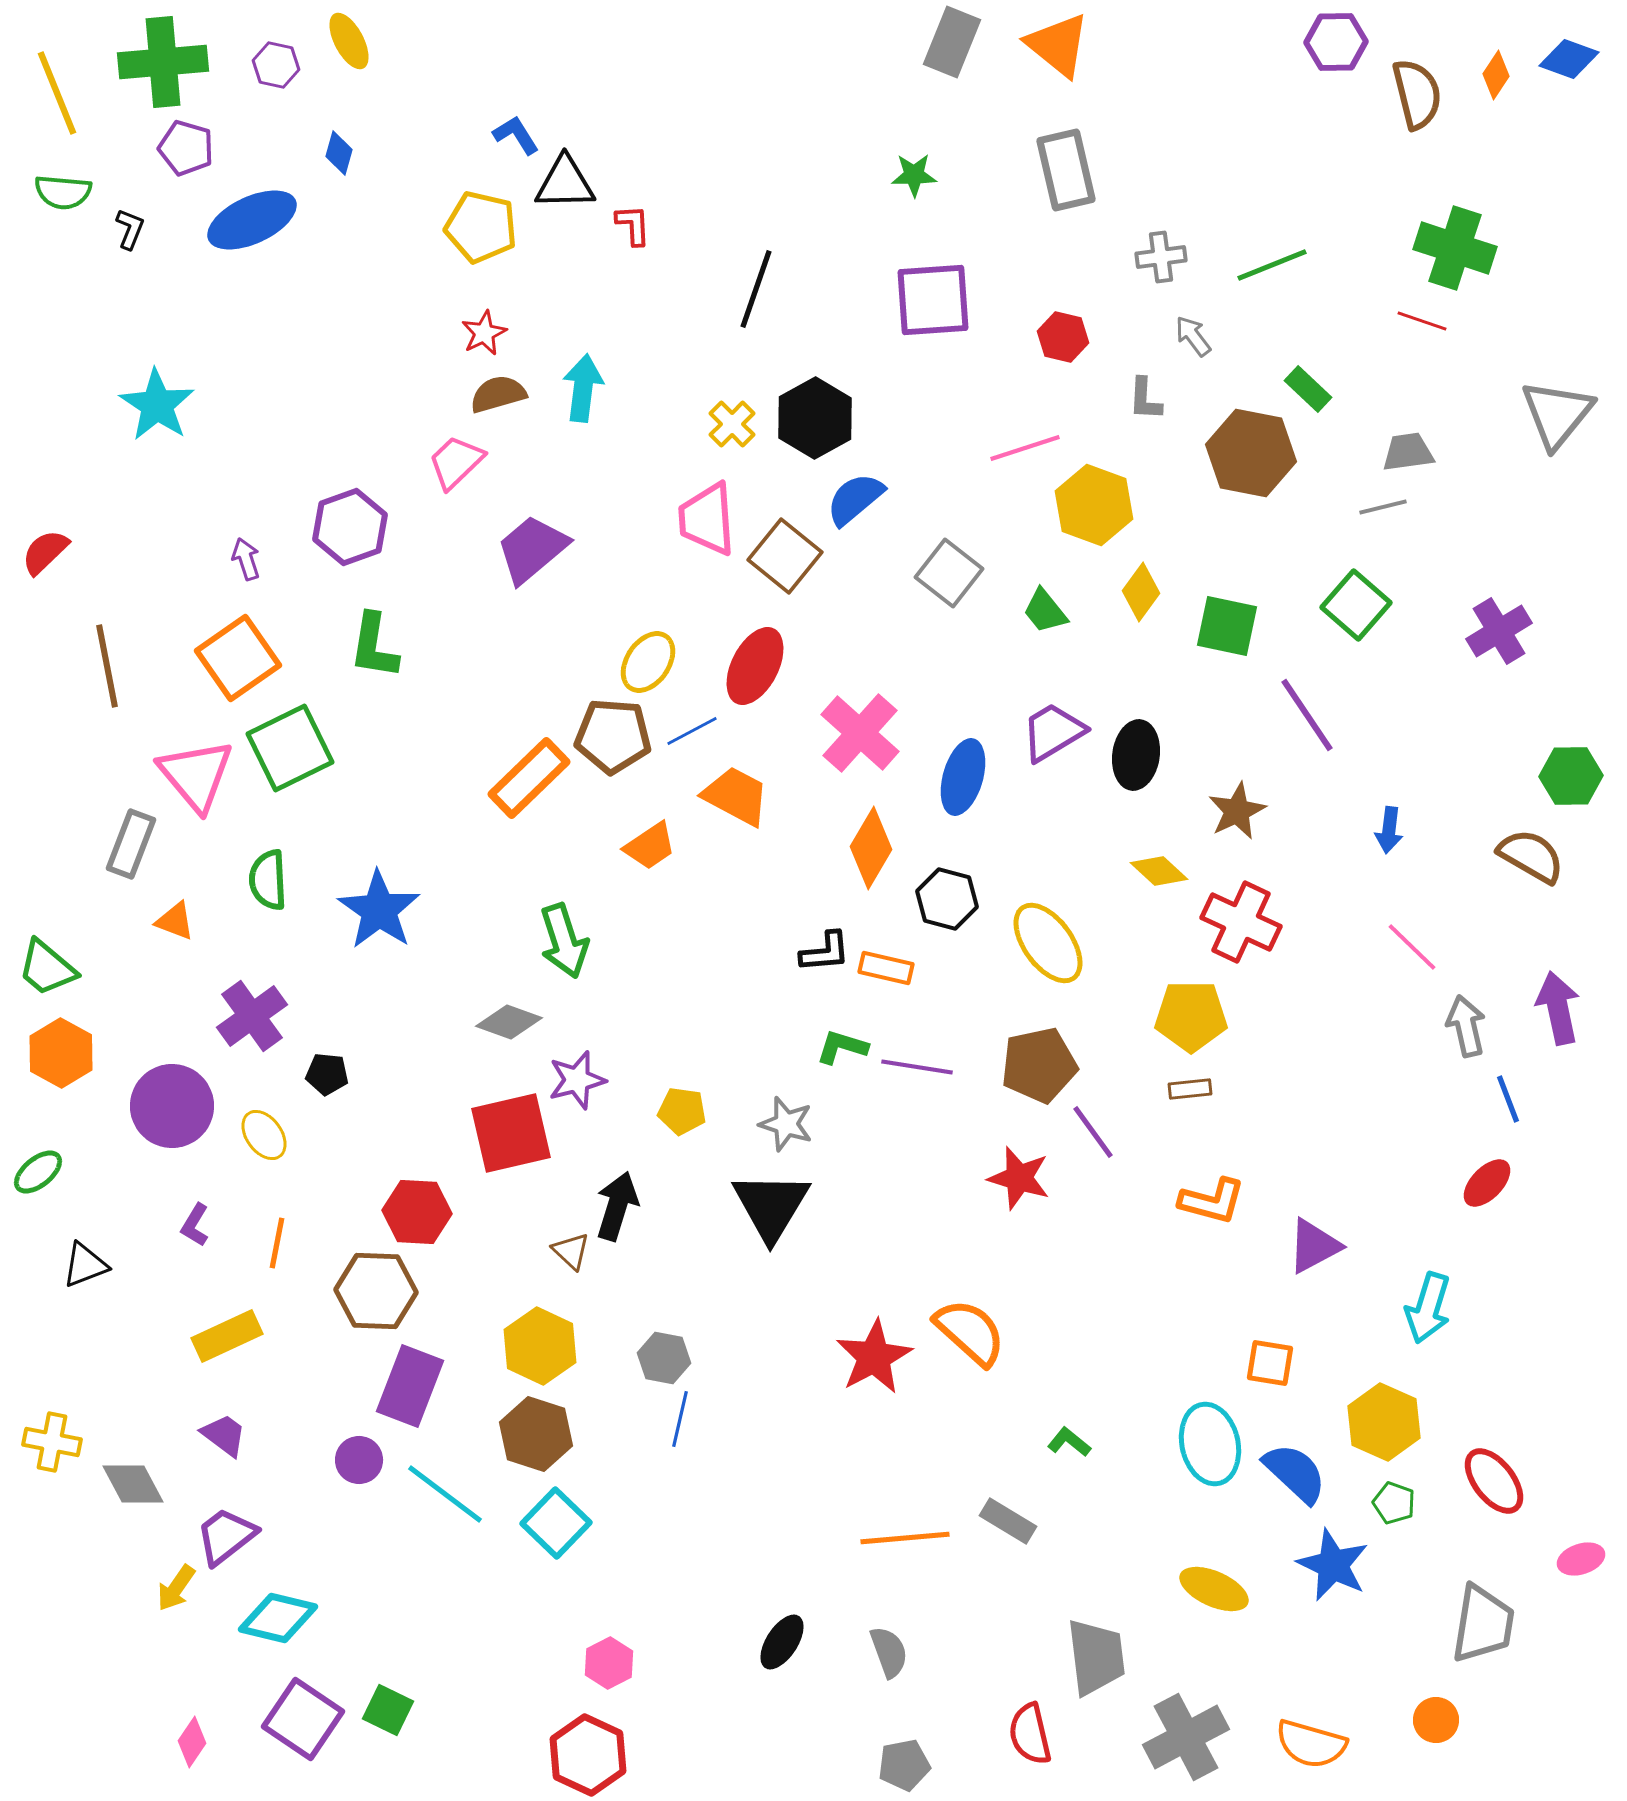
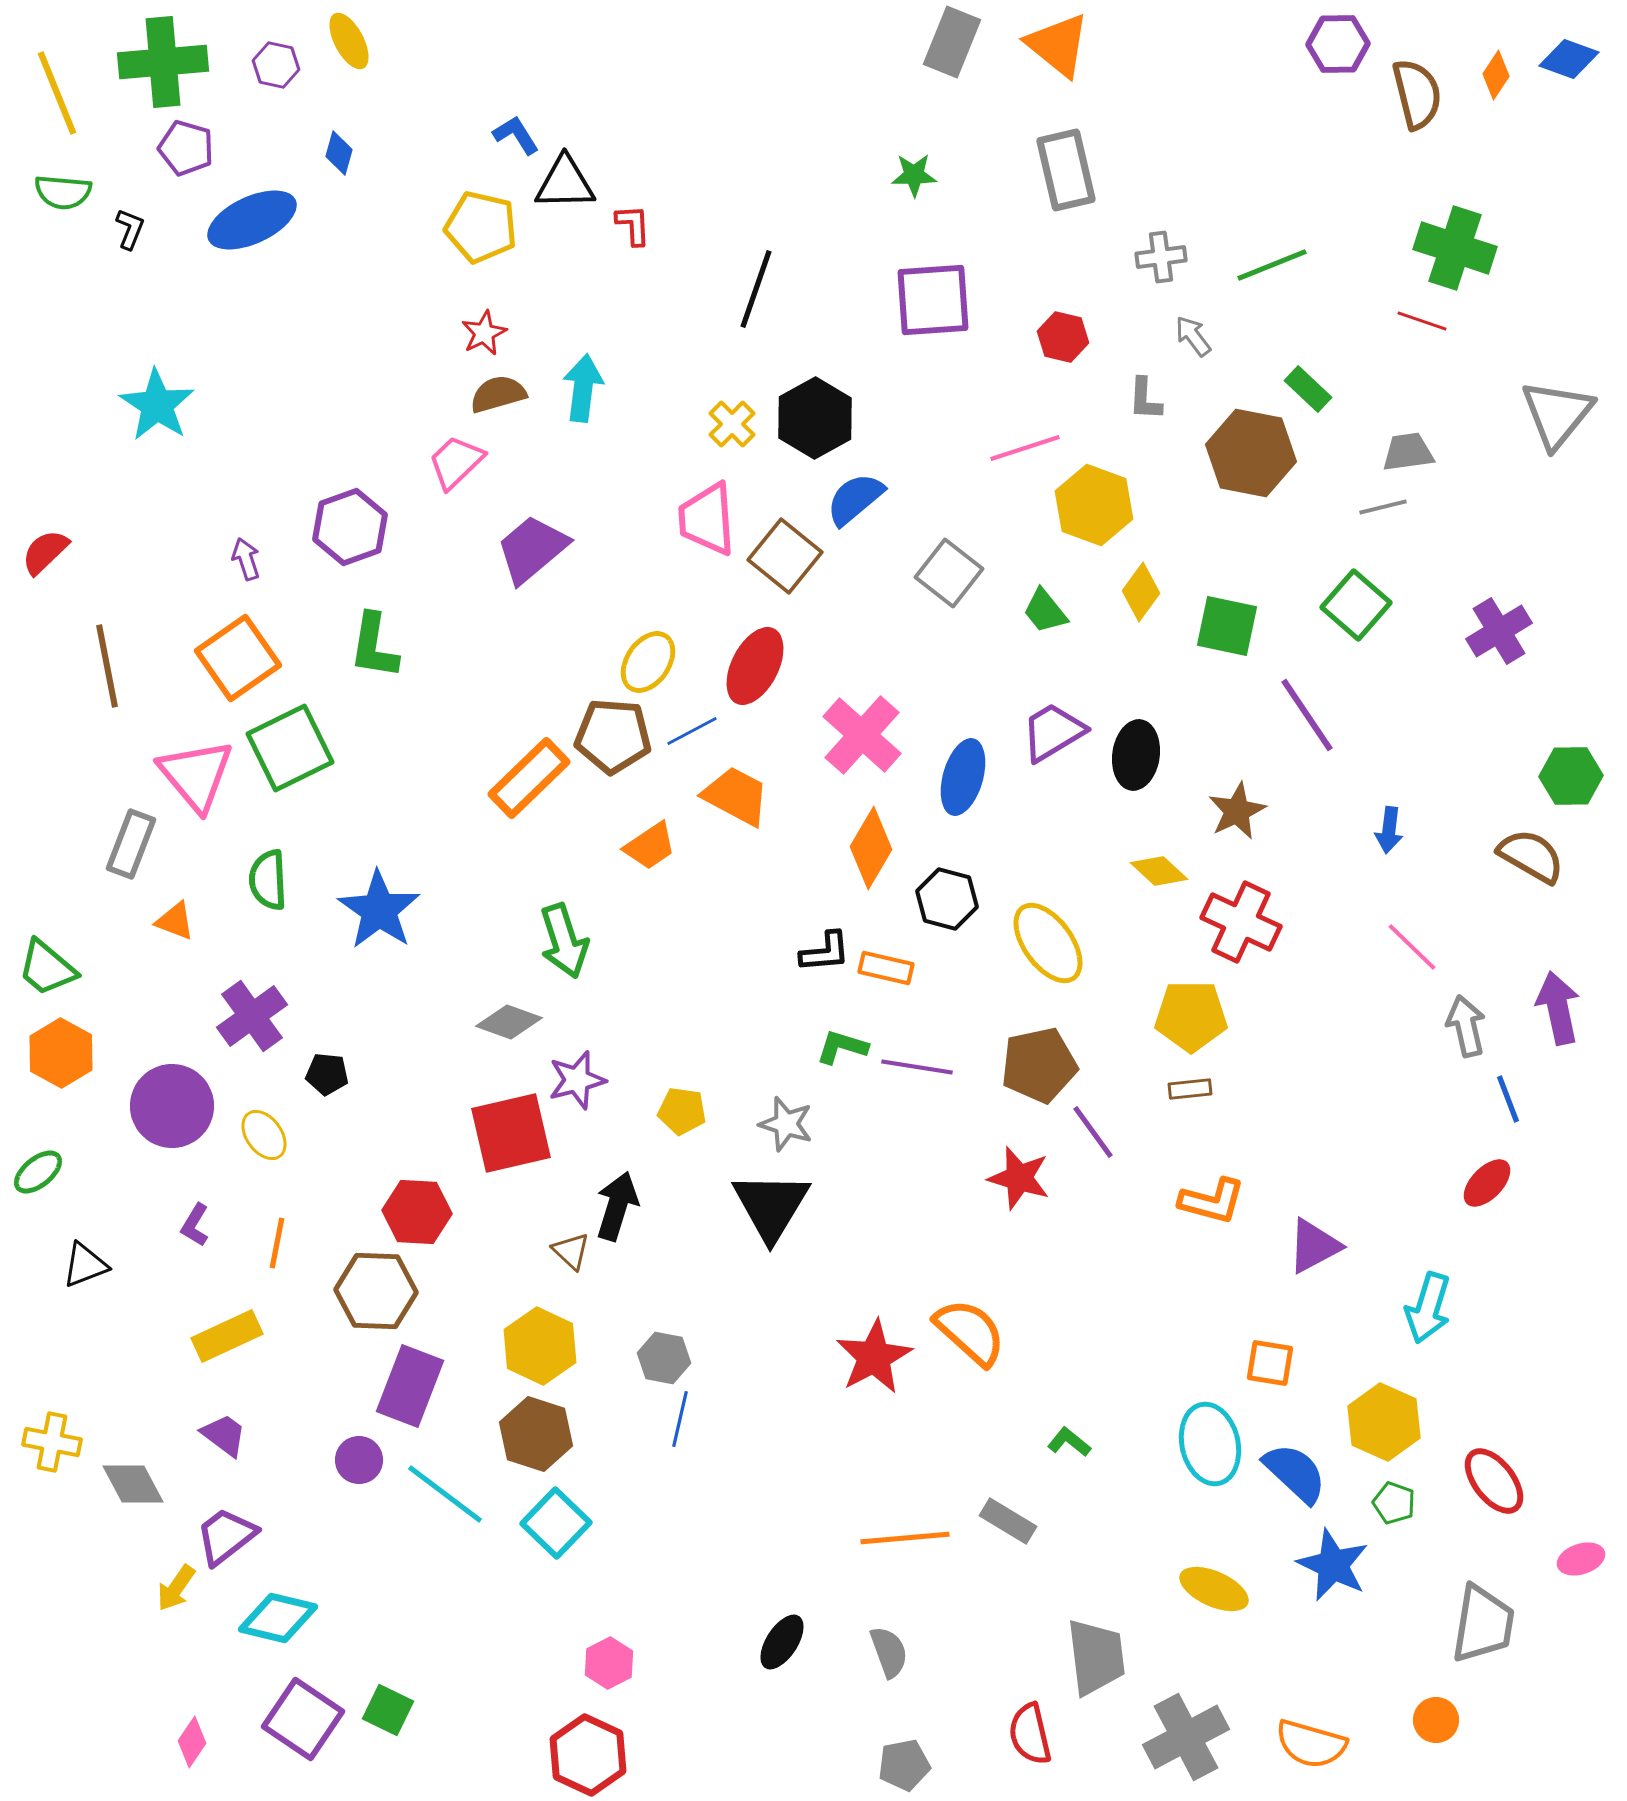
purple hexagon at (1336, 42): moved 2 px right, 2 px down
pink cross at (860, 733): moved 2 px right, 2 px down
